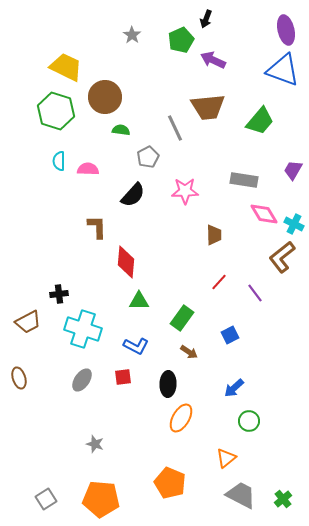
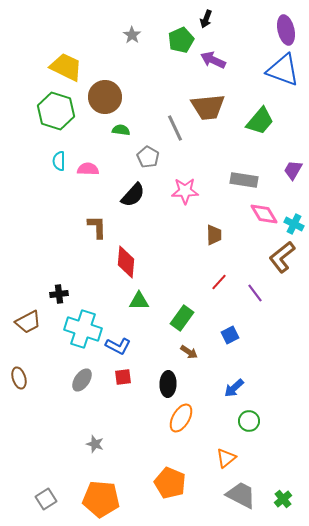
gray pentagon at (148, 157): rotated 15 degrees counterclockwise
blue L-shape at (136, 346): moved 18 px left
